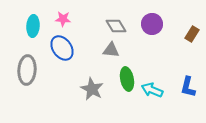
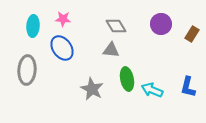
purple circle: moved 9 px right
